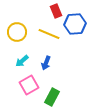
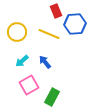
blue arrow: moved 1 px left, 1 px up; rotated 120 degrees clockwise
